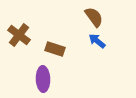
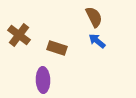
brown semicircle: rotated 10 degrees clockwise
brown rectangle: moved 2 px right, 1 px up
purple ellipse: moved 1 px down
